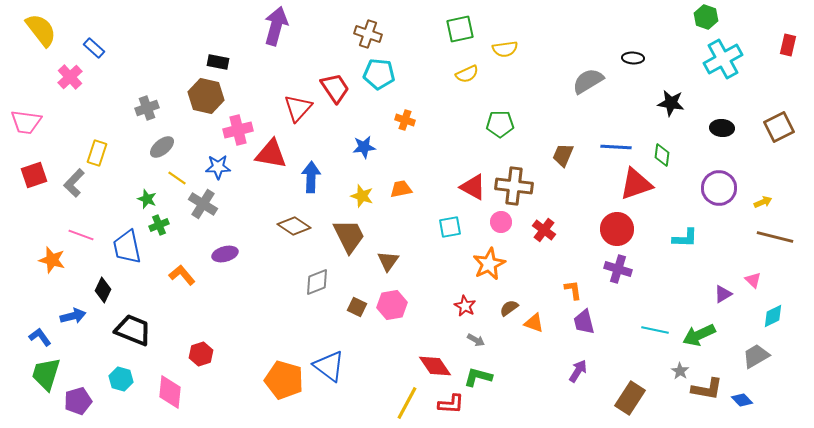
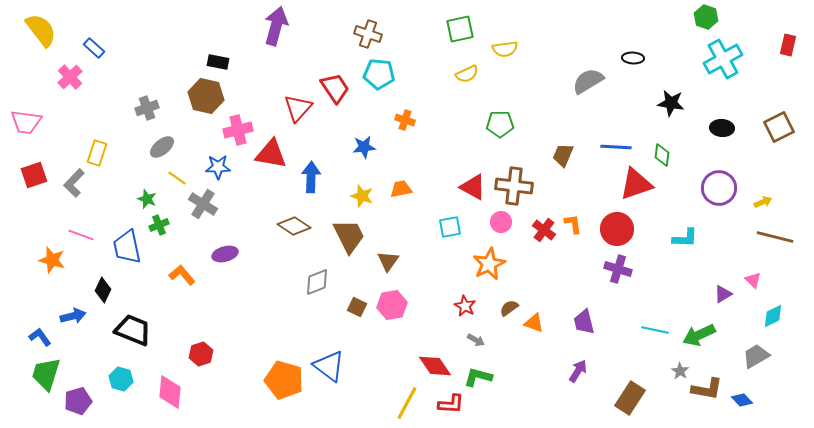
orange L-shape at (573, 290): moved 66 px up
